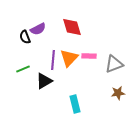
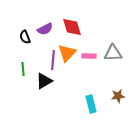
purple semicircle: moved 7 px right
orange triangle: moved 2 px left, 5 px up
gray triangle: moved 1 px left, 11 px up; rotated 18 degrees clockwise
green line: rotated 72 degrees counterclockwise
brown star: moved 3 px down
cyan rectangle: moved 16 px right
